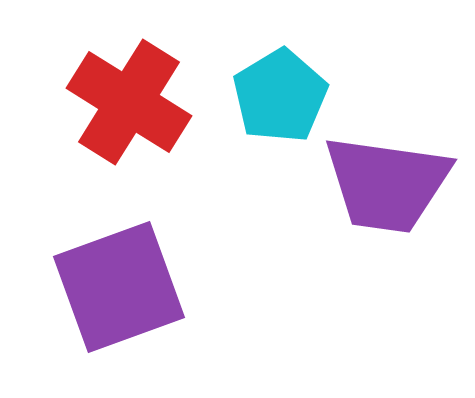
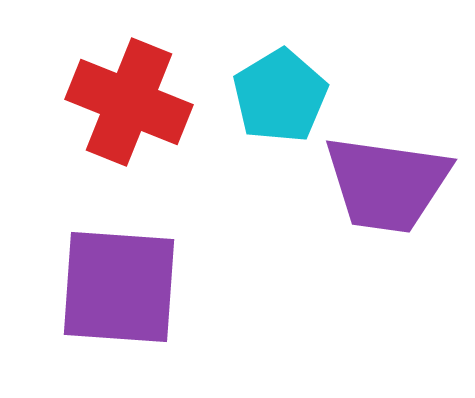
red cross: rotated 10 degrees counterclockwise
purple square: rotated 24 degrees clockwise
